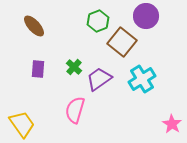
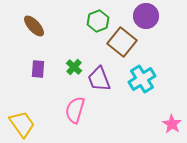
purple trapezoid: rotated 76 degrees counterclockwise
